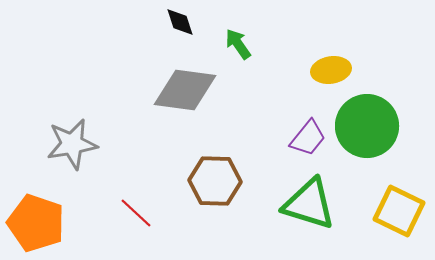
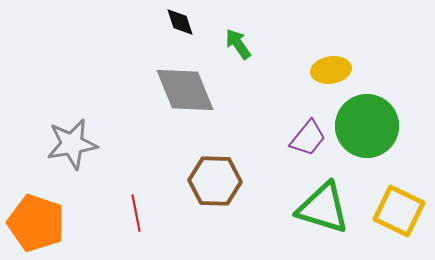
gray diamond: rotated 60 degrees clockwise
green triangle: moved 14 px right, 4 px down
red line: rotated 36 degrees clockwise
